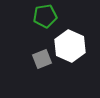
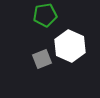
green pentagon: moved 1 px up
